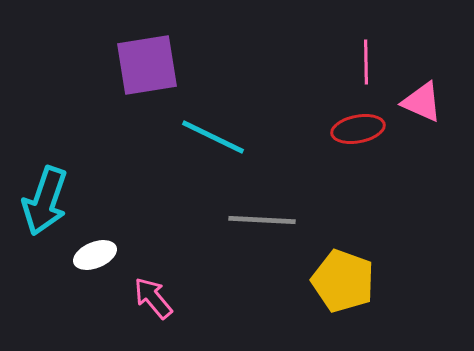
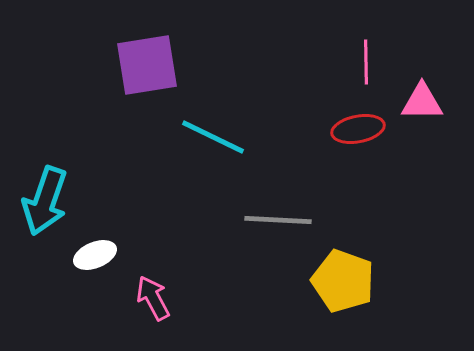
pink triangle: rotated 24 degrees counterclockwise
gray line: moved 16 px right
pink arrow: rotated 12 degrees clockwise
